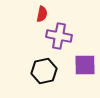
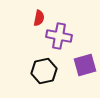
red semicircle: moved 3 px left, 4 px down
purple square: rotated 15 degrees counterclockwise
